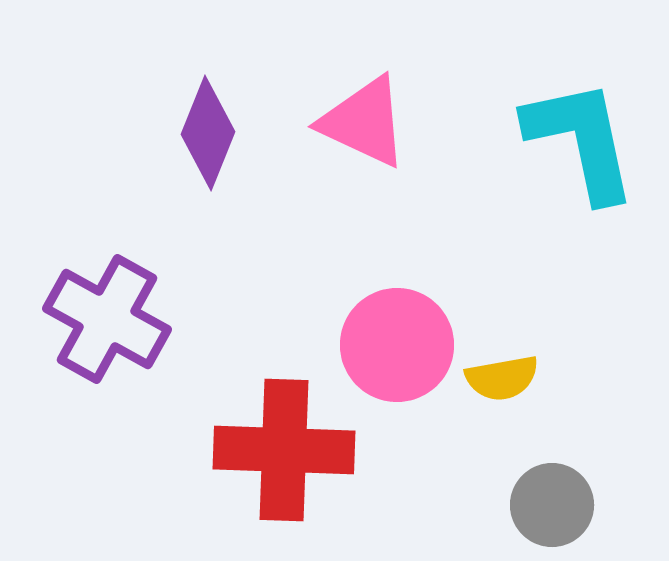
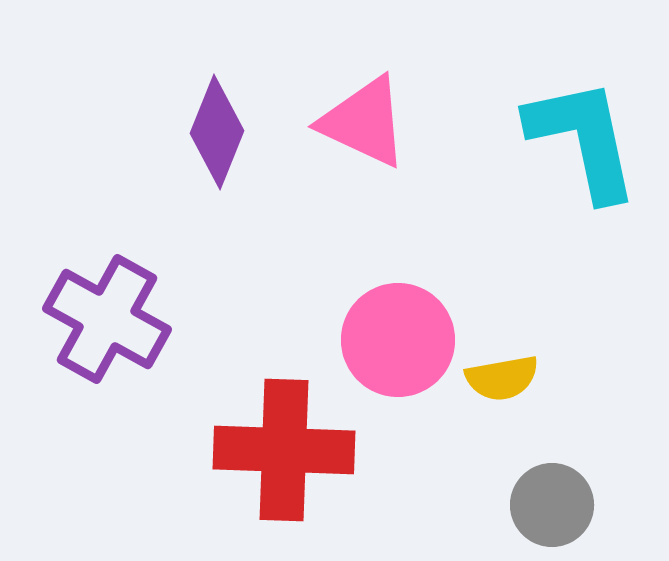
purple diamond: moved 9 px right, 1 px up
cyan L-shape: moved 2 px right, 1 px up
pink circle: moved 1 px right, 5 px up
